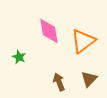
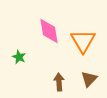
orange triangle: rotated 24 degrees counterclockwise
brown arrow: rotated 18 degrees clockwise
